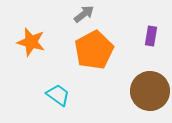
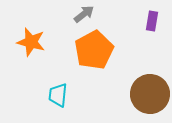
purple rectangle: moved 1 px right, 15 px up
brown circle: moved 3 px down
cyan trapezoid: rotated 120 degrees counterclockwise
